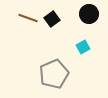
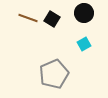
black circle: moved 5 px left, 1 px up
black square: rotated 21 degrees counterclockwise
cyan square: moved 1 px right, 3 px up
